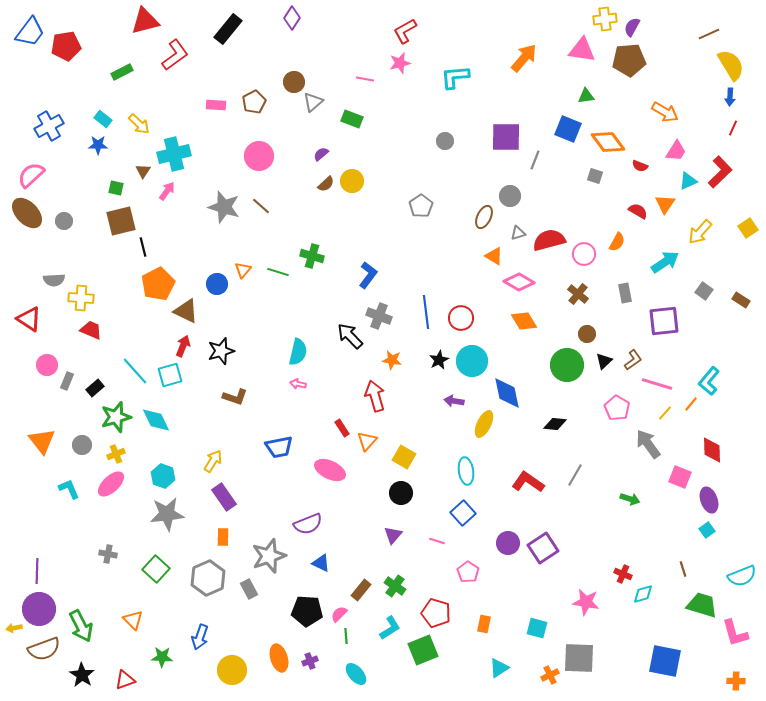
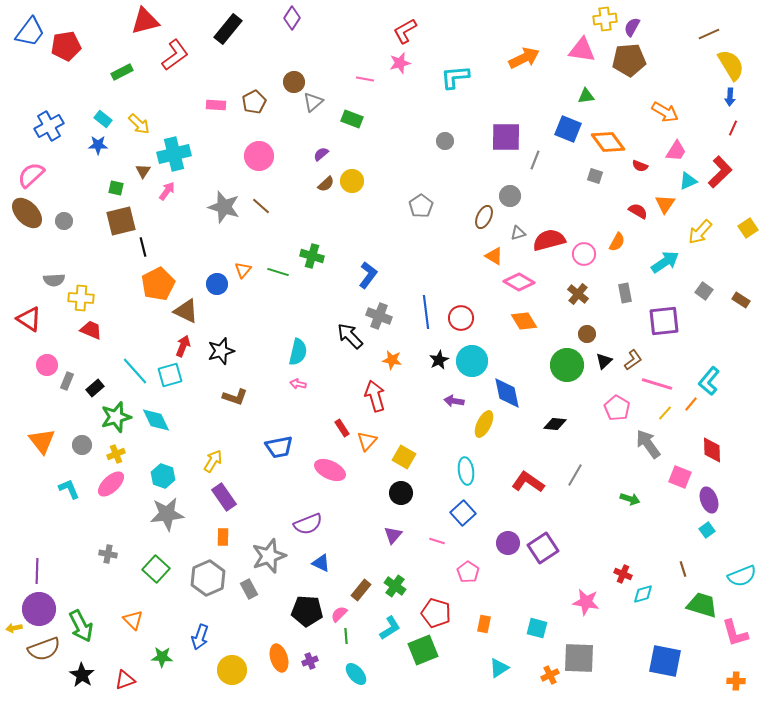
orange arrow at (524, 58): rotated 24 degrees clockwise
